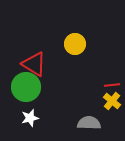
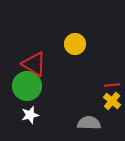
green circle: moved 1 px right, 1 px up
white star: moved 3 px up
